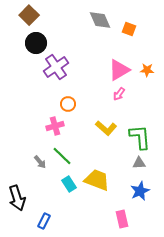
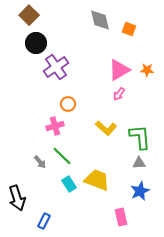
gray diamond: rotated 10 degrees clockwise
pink rectangle: moved 1 px left, 2 px up
